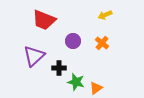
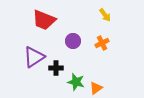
yellow arrow: rotated 104 degrees counterclockwise
orange cross: rotated 24 degrees clockwise
purple triangle: moved 1 px down; rotated 10 degrees clockwise
black cross: moved 3 px left
